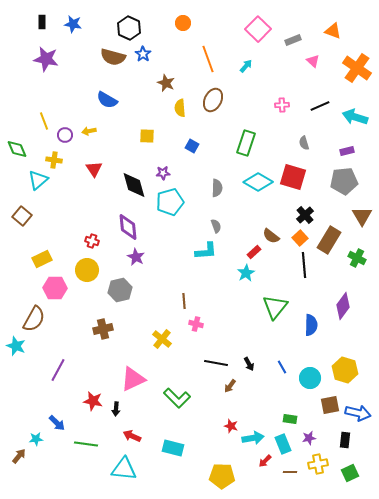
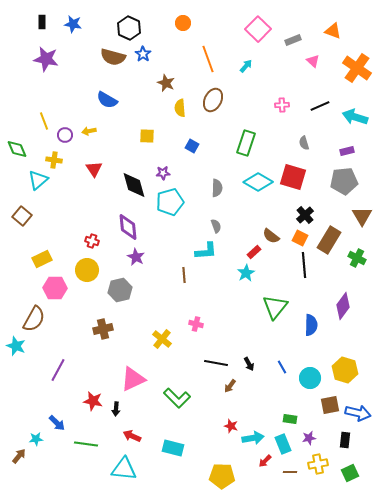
orange square at (300, 238): rotated 21 degrees counterclockwise
brown line at (184, 301): moved 26 px up
